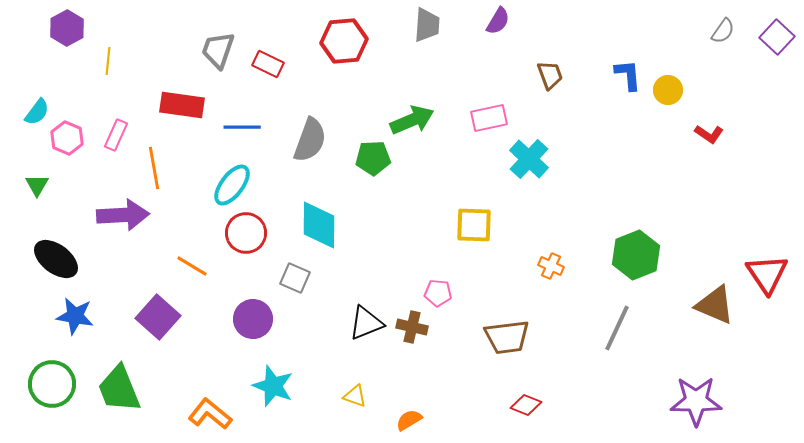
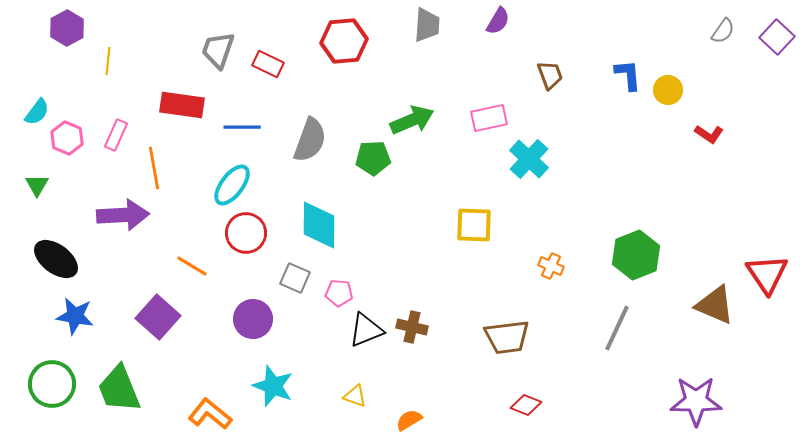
pink pentagon at (438, 293): moved 99 px left
black triangle at (366, 323): moved 7 px down
